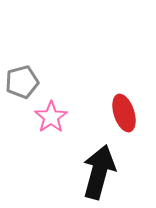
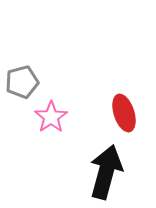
black arrow: moved 7 px right
